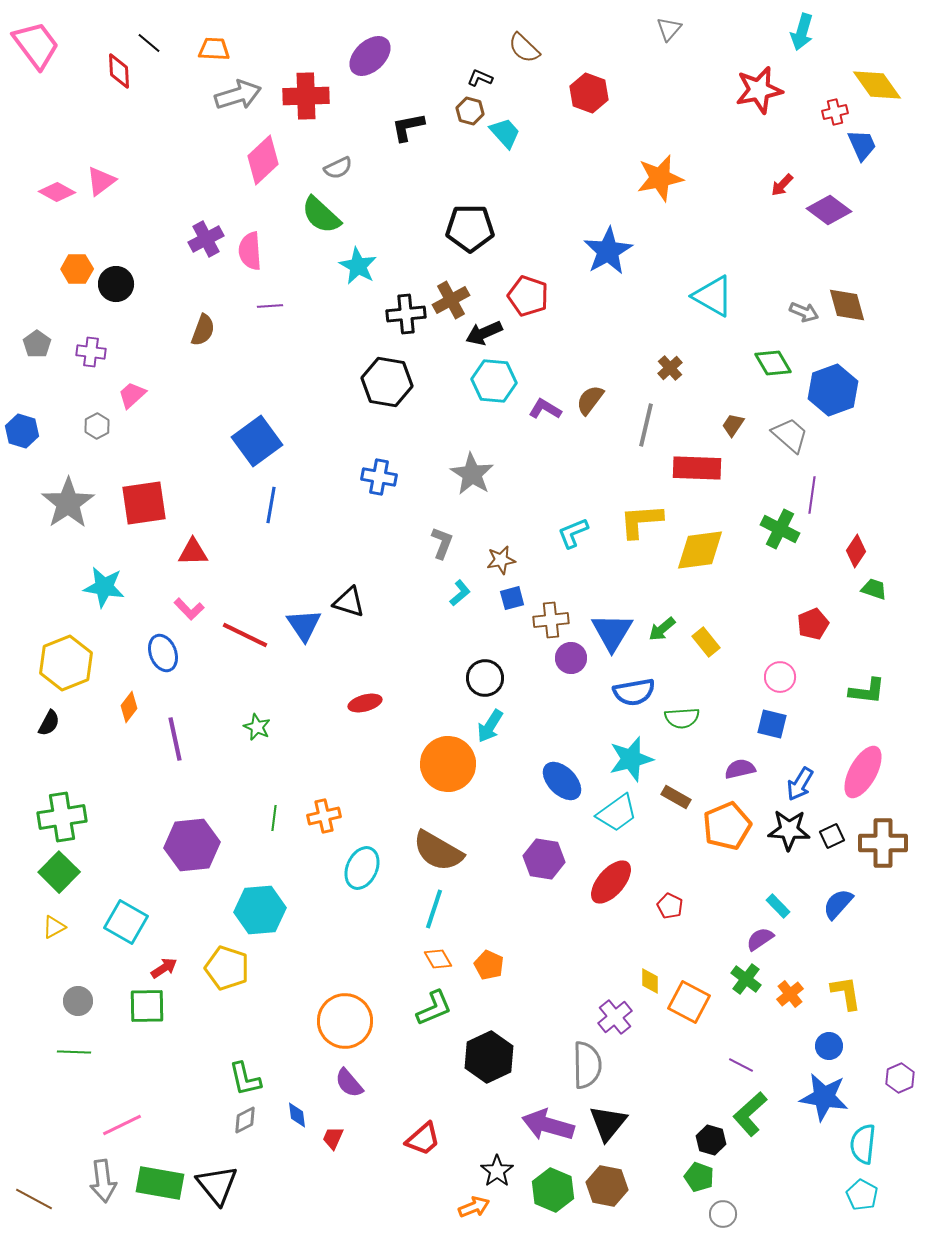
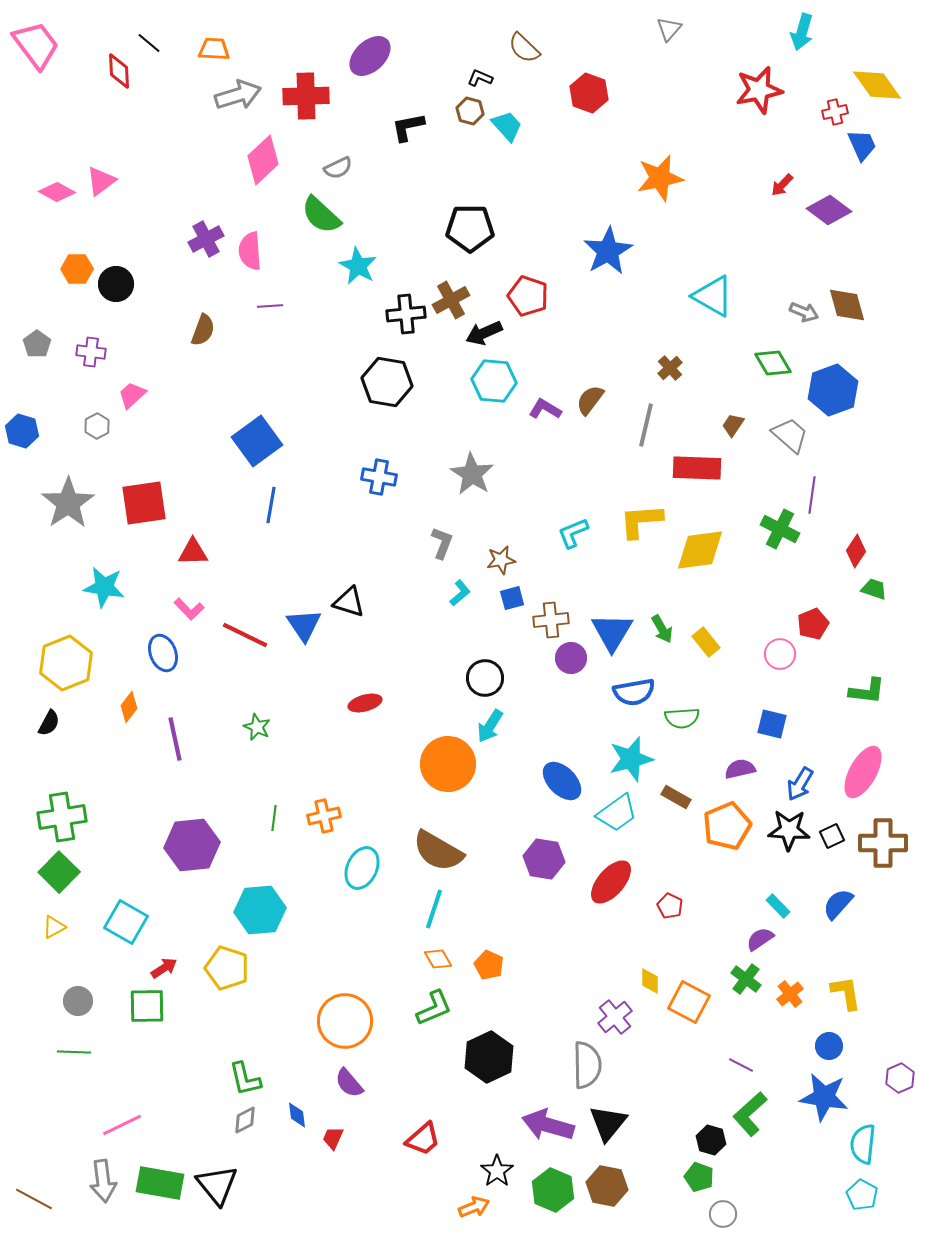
cyan trapezoid at (505, 133): moved 2 px right, 7 px up
green arrow at (662, 629): rotated 80 degrees counterclockwise
pink circle at (780, 677): moved 23 px up
